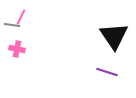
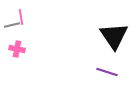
pink line: rotated 35 degrees counterclockwise
gray line: rotated 21 degrees counterclockwise
